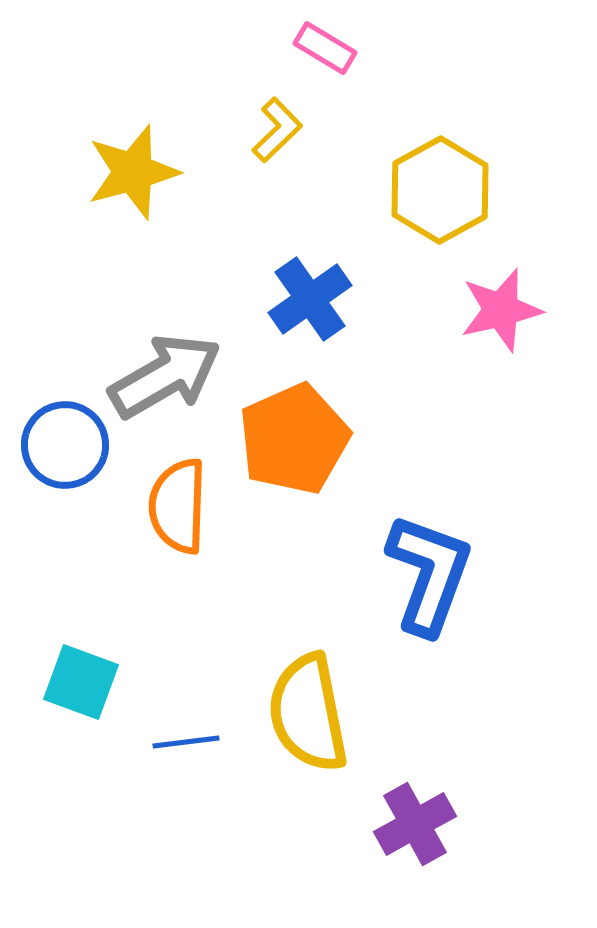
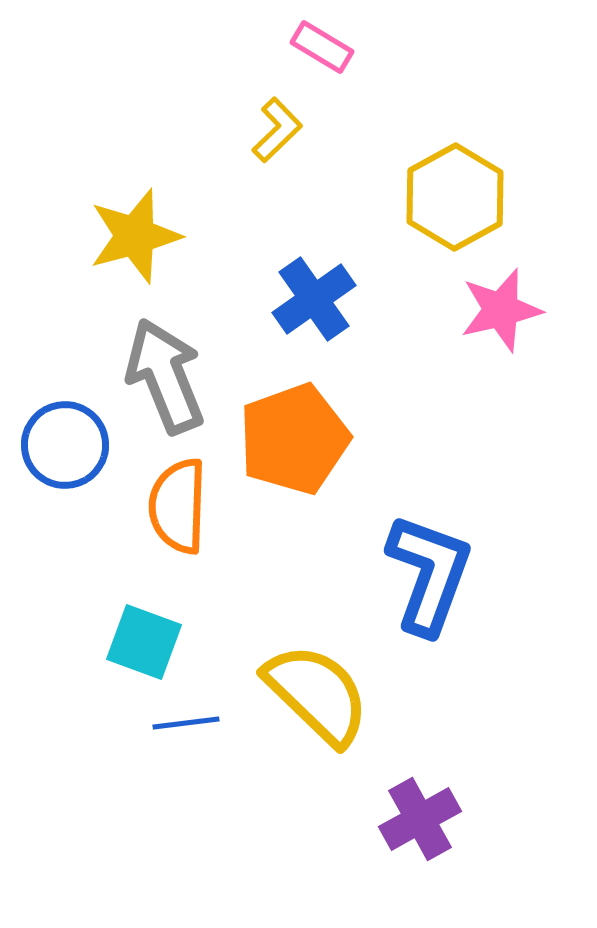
pink rectangle: moved 3 px left, 1 px up
yellow star: moved 2 px right, 64 px down
yellow hexagon: moved 15 px right, 7 px down
blue cross: moved 4 px right
gray arrow: rotated 82 degrees counterclockwise
orange pentagon: rotated 4 degrees clockwise
cyan square: moved 63 px right, 40 px up
yellow semicircle: moved 9 px right, 19 px up; rotated 145 degrees clockwise
blue line: moved 19 px up
purple cross: moved 5 px right, 5 px up
